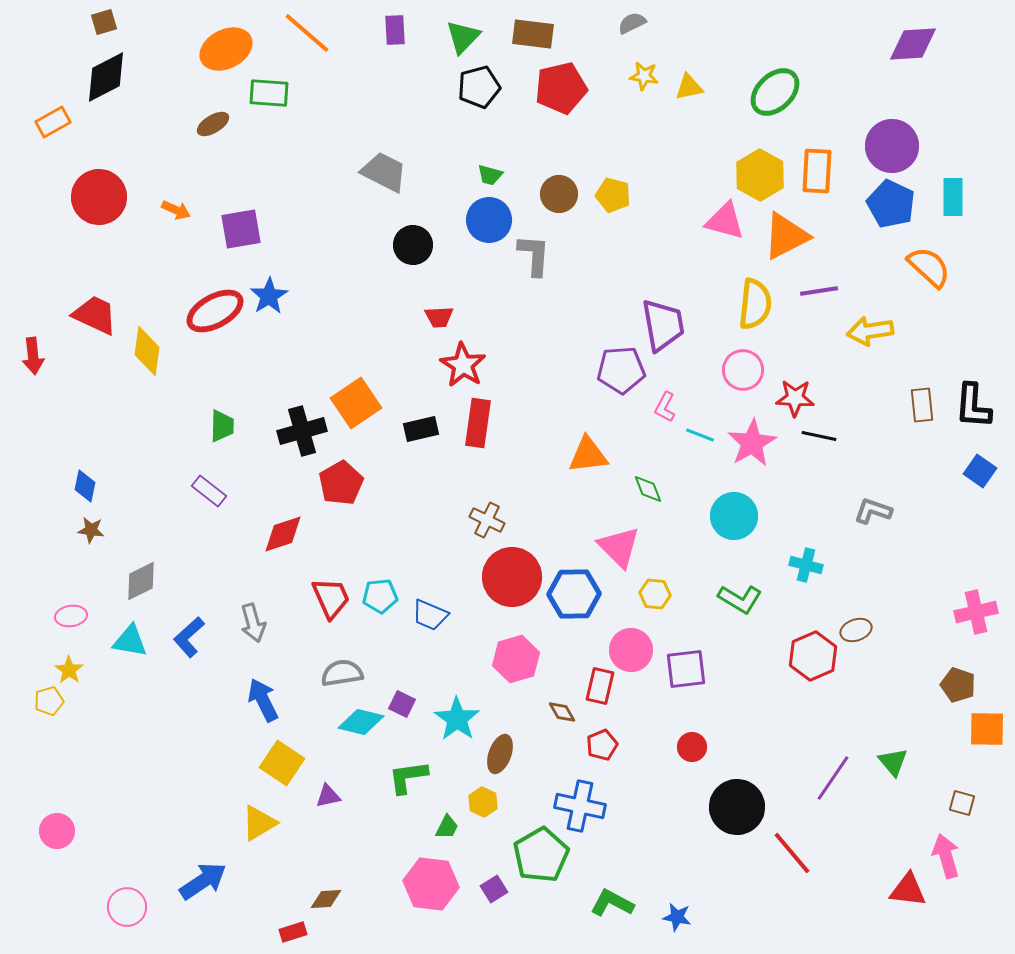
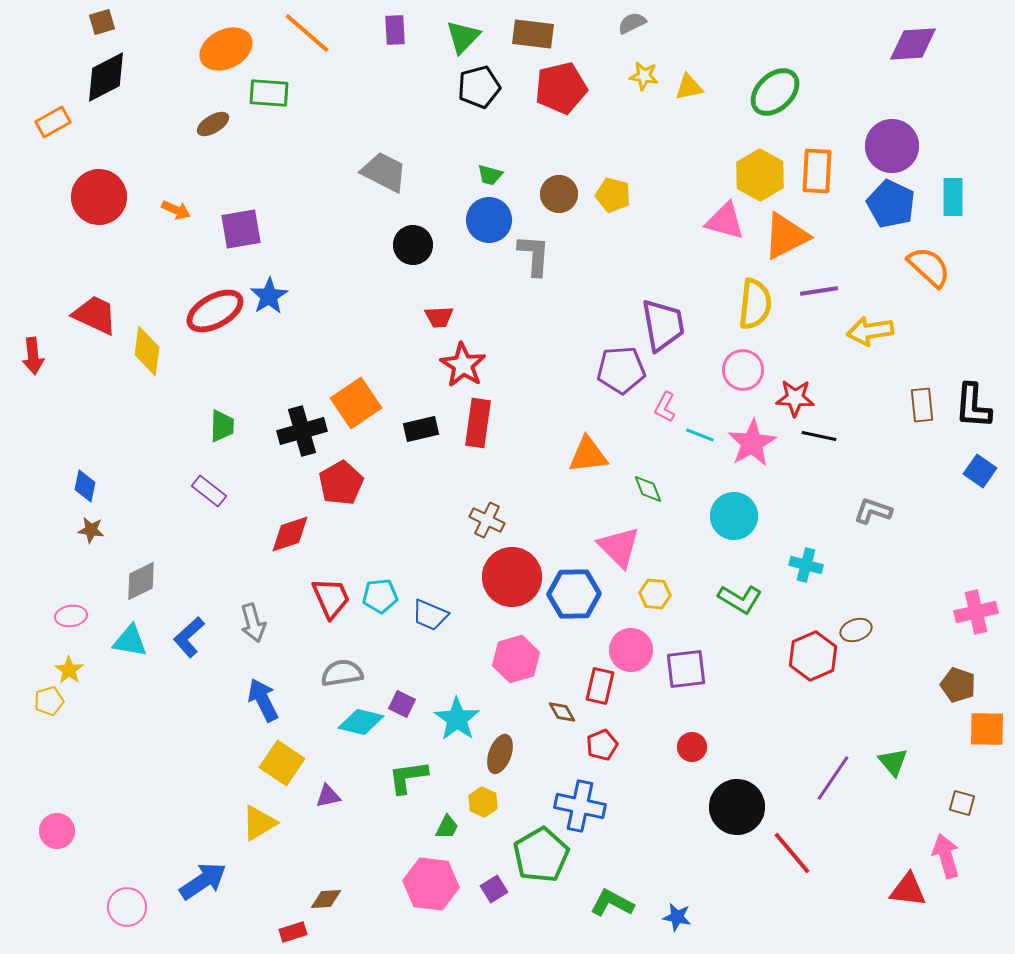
brown square at (104, 22): moved 2 px left
red diamond at (283, 534): moved 7 px right
